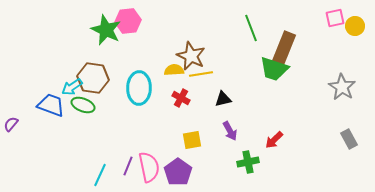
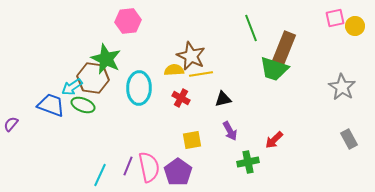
green star: moved 29 px down
